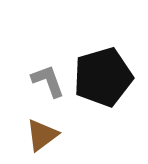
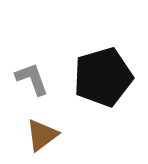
gray L-shape: moved 16 px left, 2 px up
